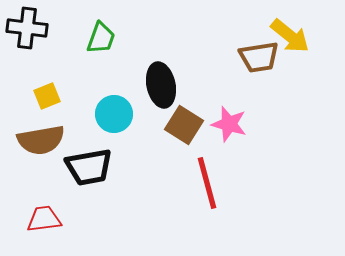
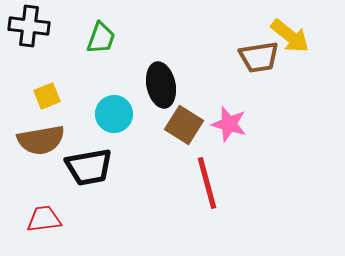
black cross: moved 2 px right, 2 px up
